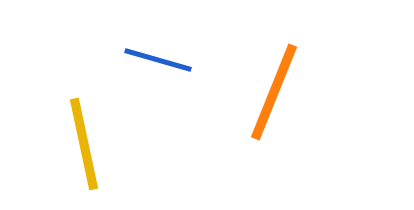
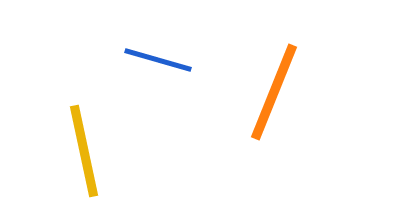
yellow line: moved 7 px down
